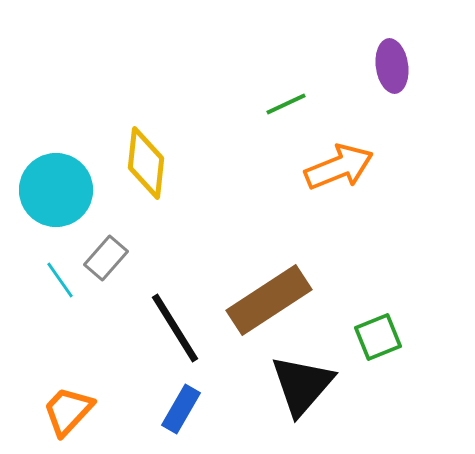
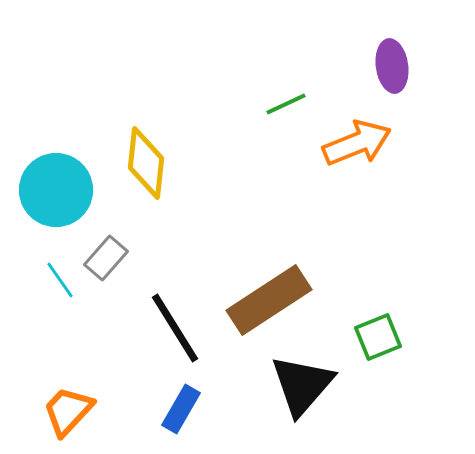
orange arrow: moved 18 px right, 24 px up
